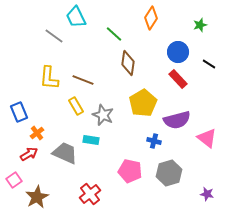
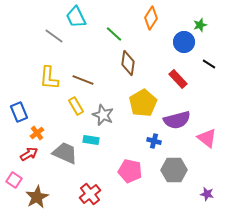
blue circle: moved 6 px right, 10 px up
gray hexagon: moved 5 px right, 3 px up; rotated 15 degrees clockwise
pink square: rotated 21 degrees counterclockwise
